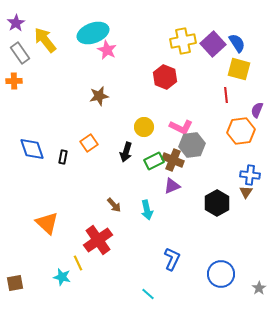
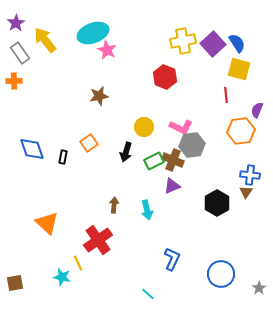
brown arrow: rotated 133 degrees counterclockwise
